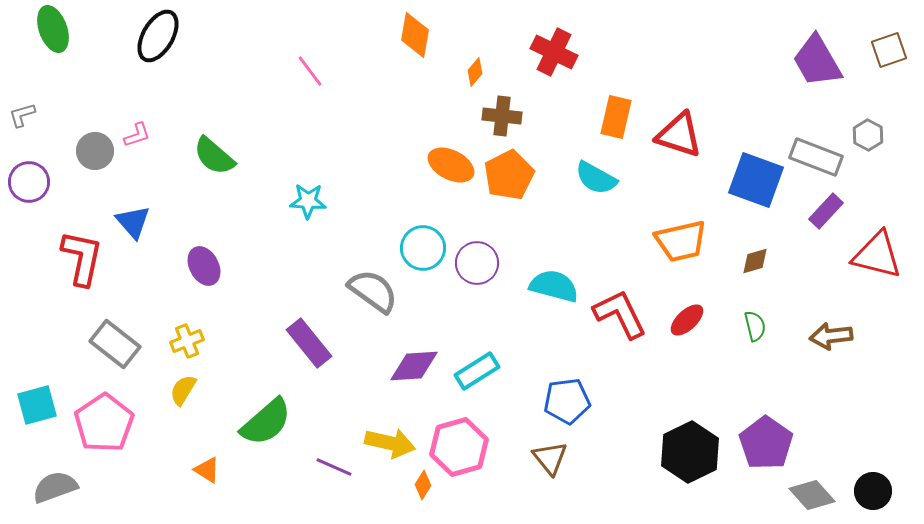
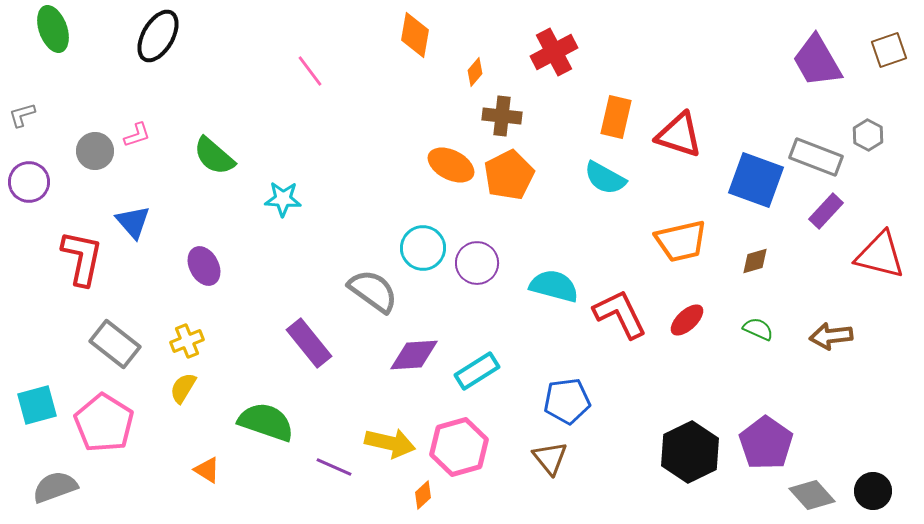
red cross at (554, 52): rotated 36 degrees clockwise
cyan semicircle at (596, 178): moved 9 px right
cyan star at (308, 201): moved 25 px left, 2 px up
red triangle at (877, 255): moved 3 px right
green semicircle at (755, 326): moved 3 px right, 3 px down; rotated 52 degrees counterclockwise
purple diamond at (414, 366): moved 11 px up
yellow semicircle at (183, 390): moved 2 px up
green semicircle at (266, 422): rotated 120 degrees counterclockwise
pink pentagon at (104, 423): rotated 6 degrees counterclockwise
orange diamond at (423, 485): moved 10 px down; rotated 16 degrees clockwise
